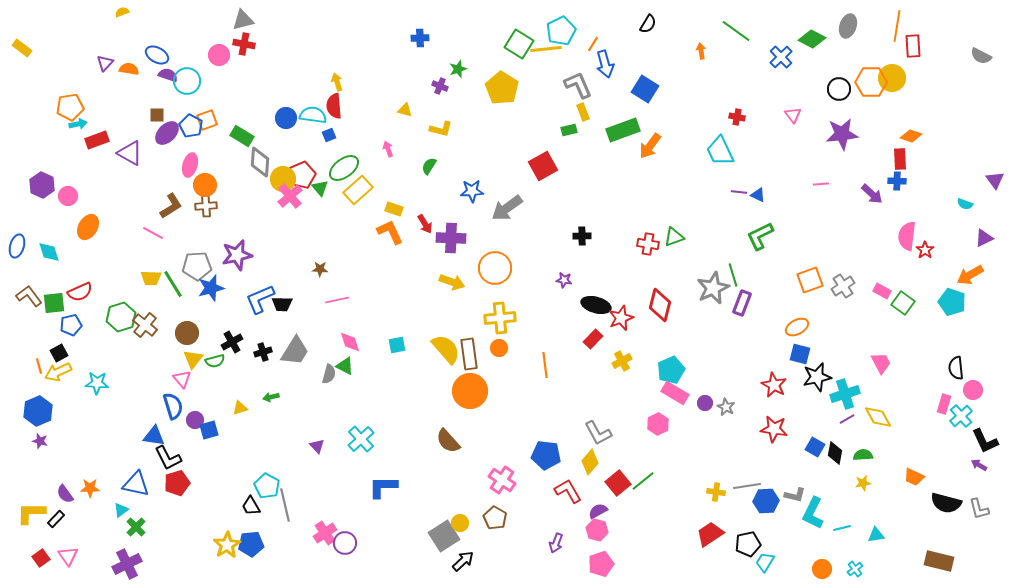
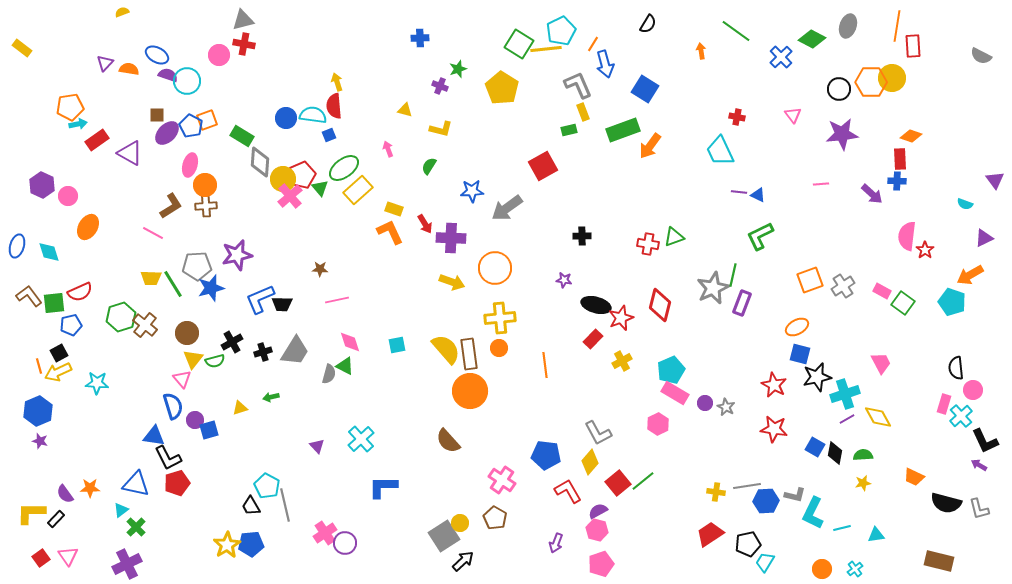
red rectangle at (97, 140): rotated 15 degrees counterclockwise
green line at (733, 275): rotated 30 degrees clockwise
